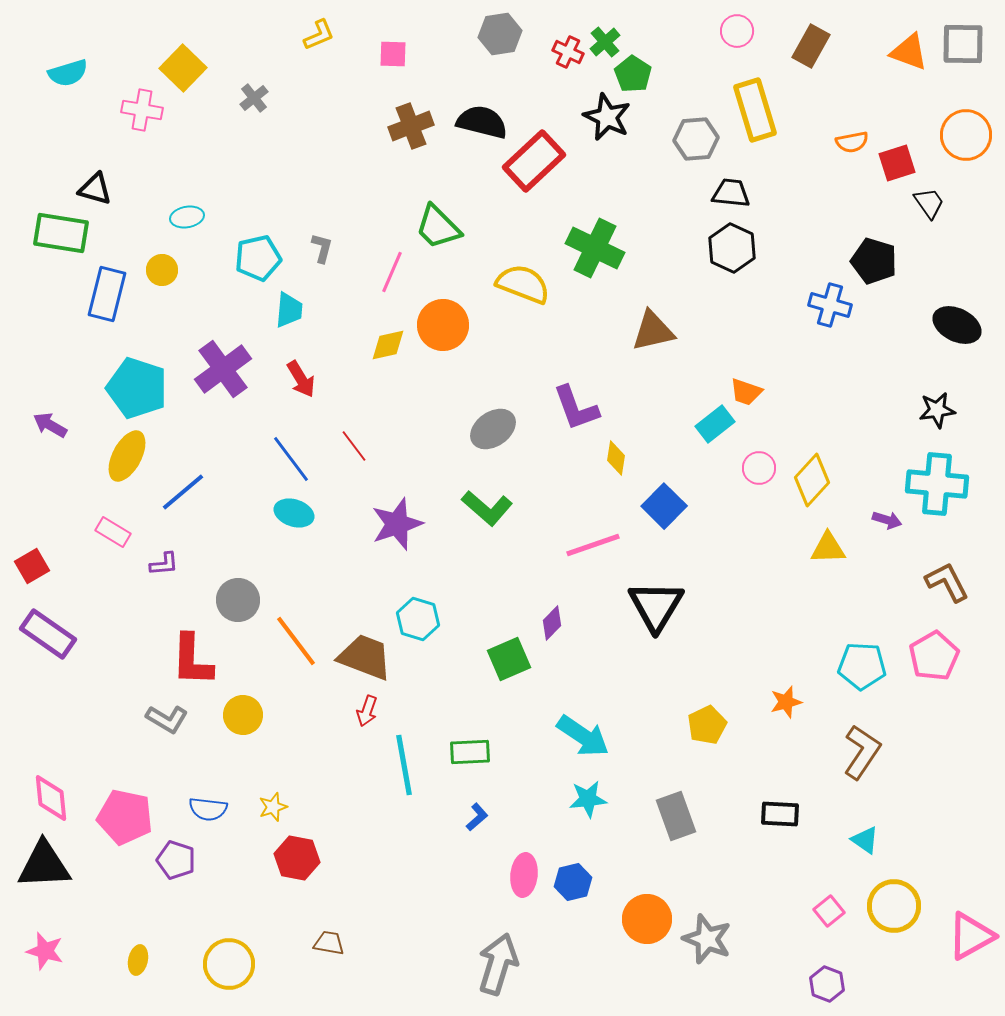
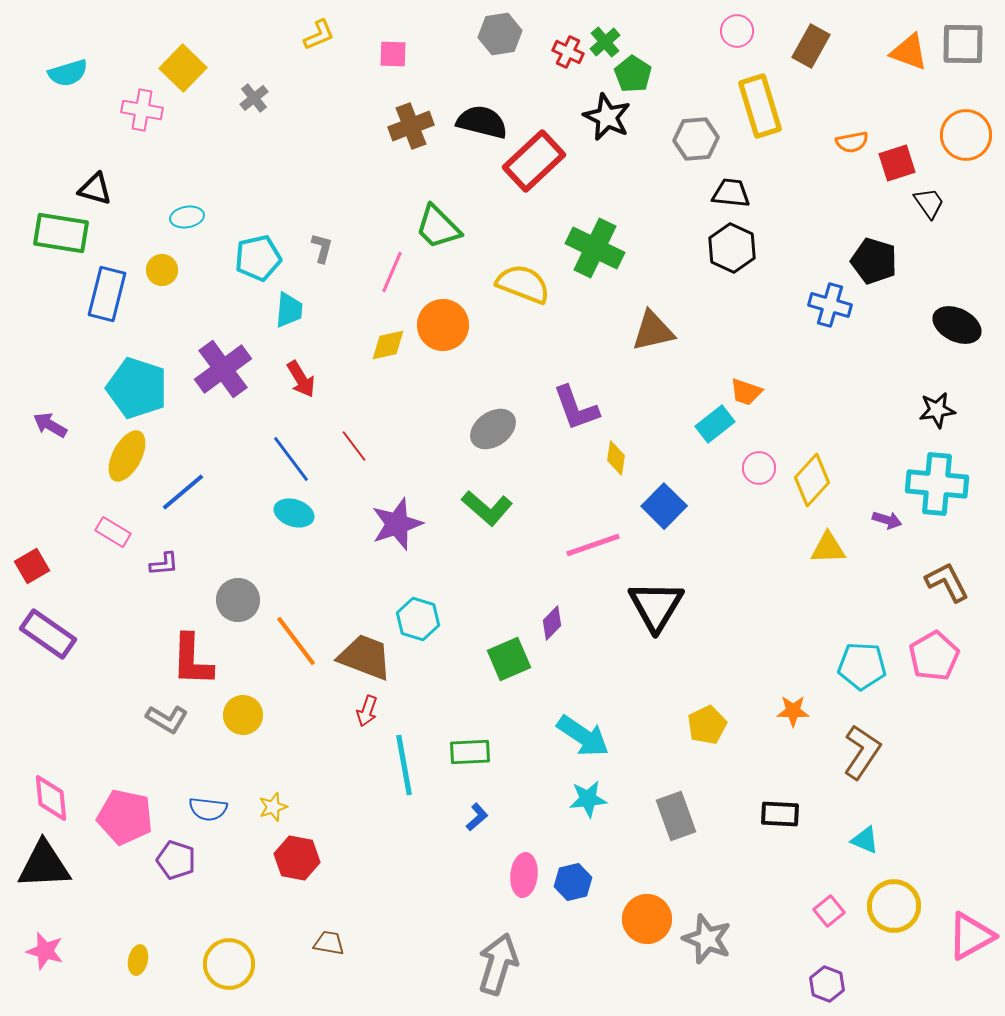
yellow rectangle at (755, 110): moved 5 px right, 4 px up
orange star at (786, 702): moved 7 px right, 9 px down; rotated 16 degrees clockwise
cyan triangle at (865, 840): rotated 12 degrees counterclockwise
